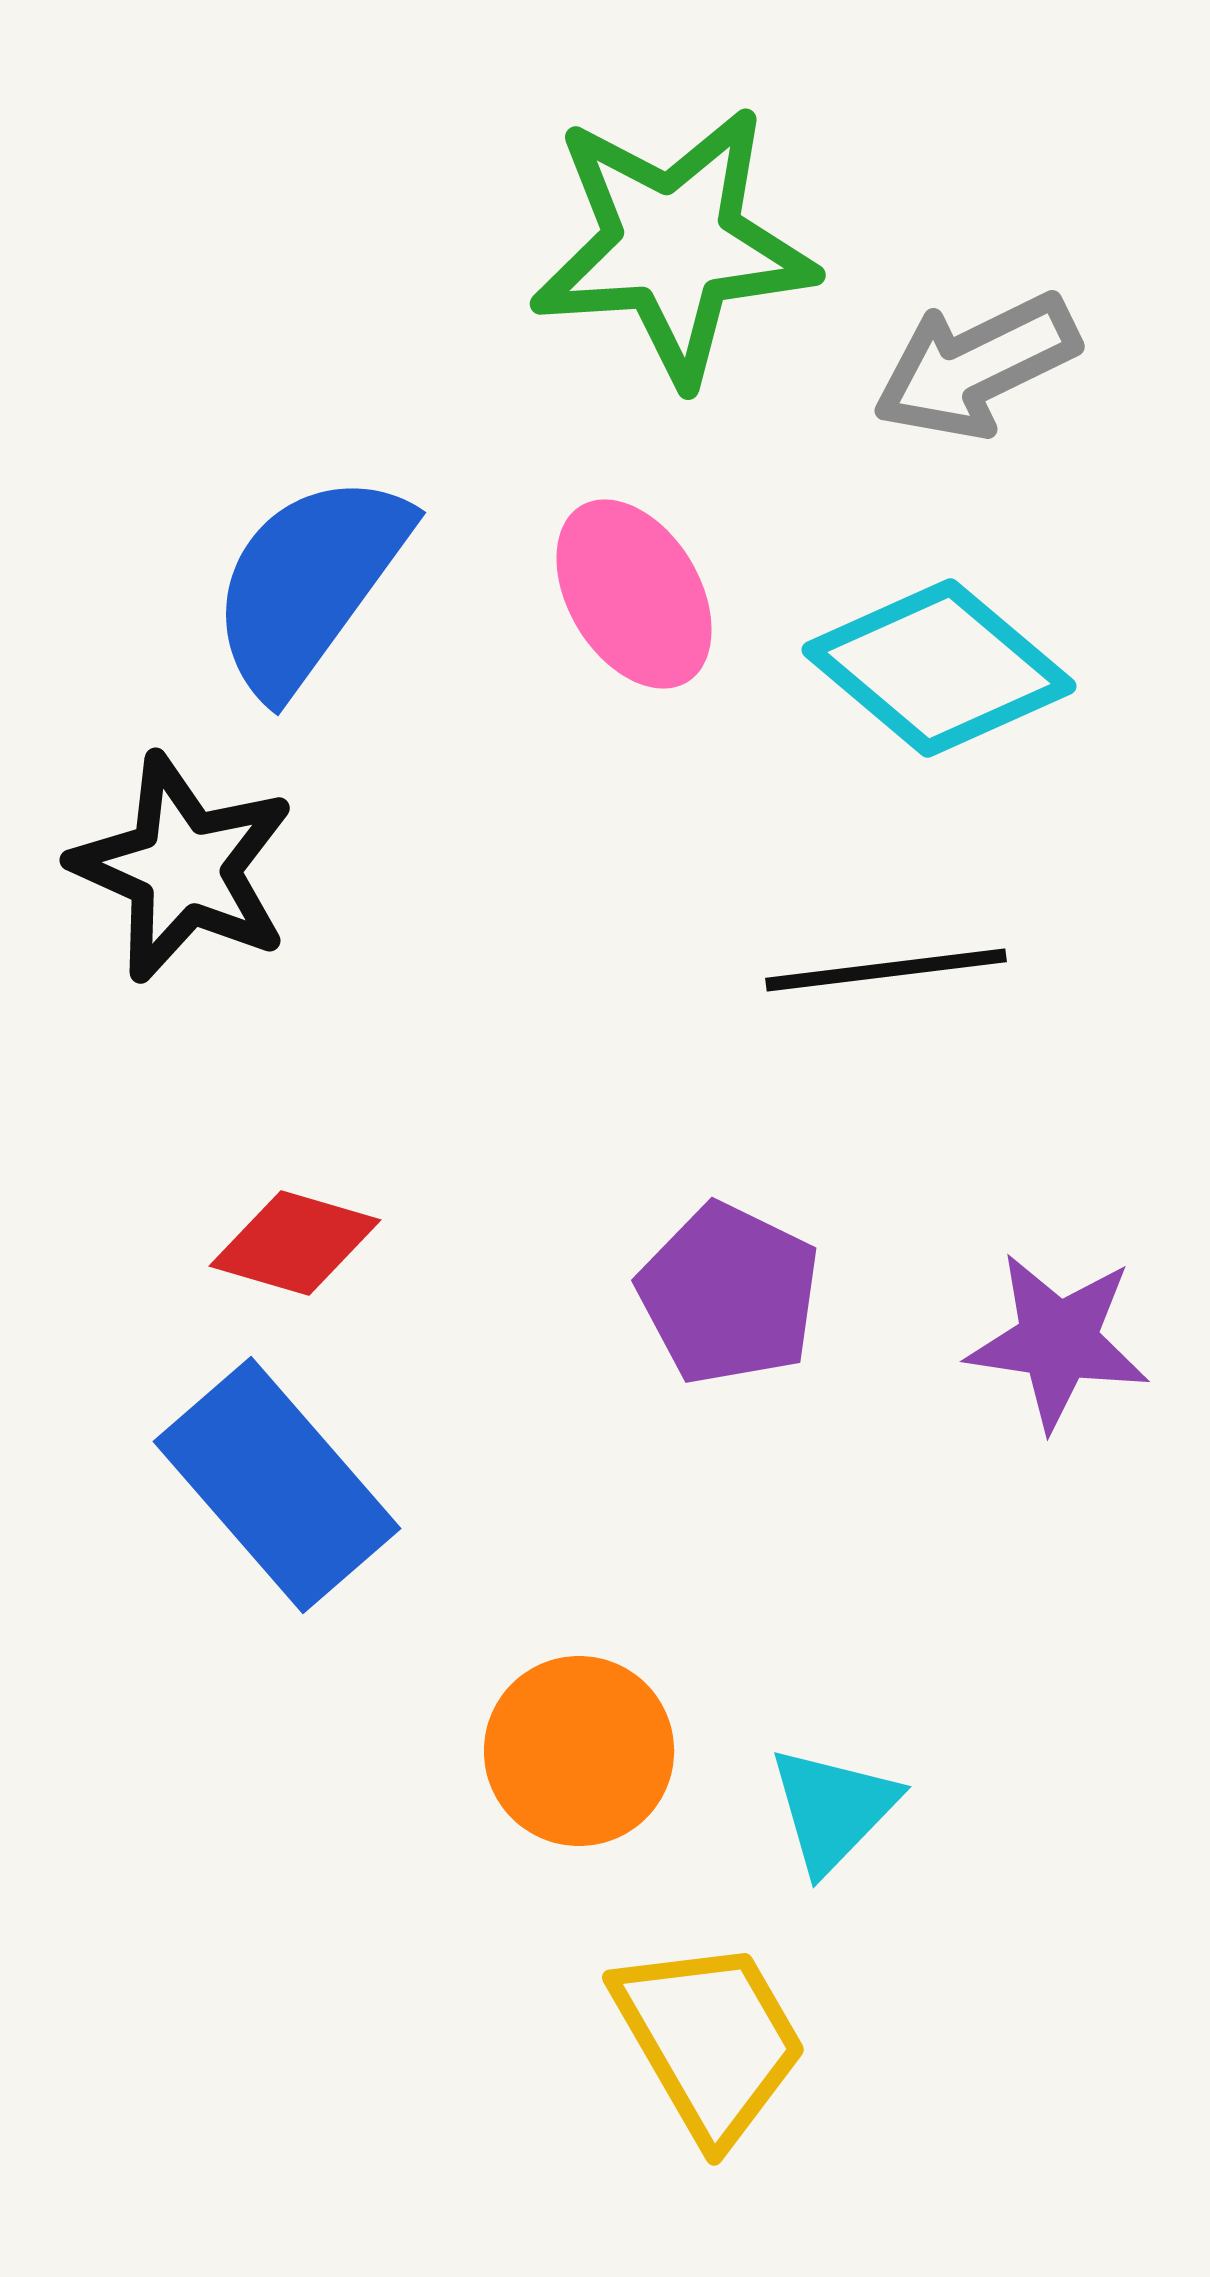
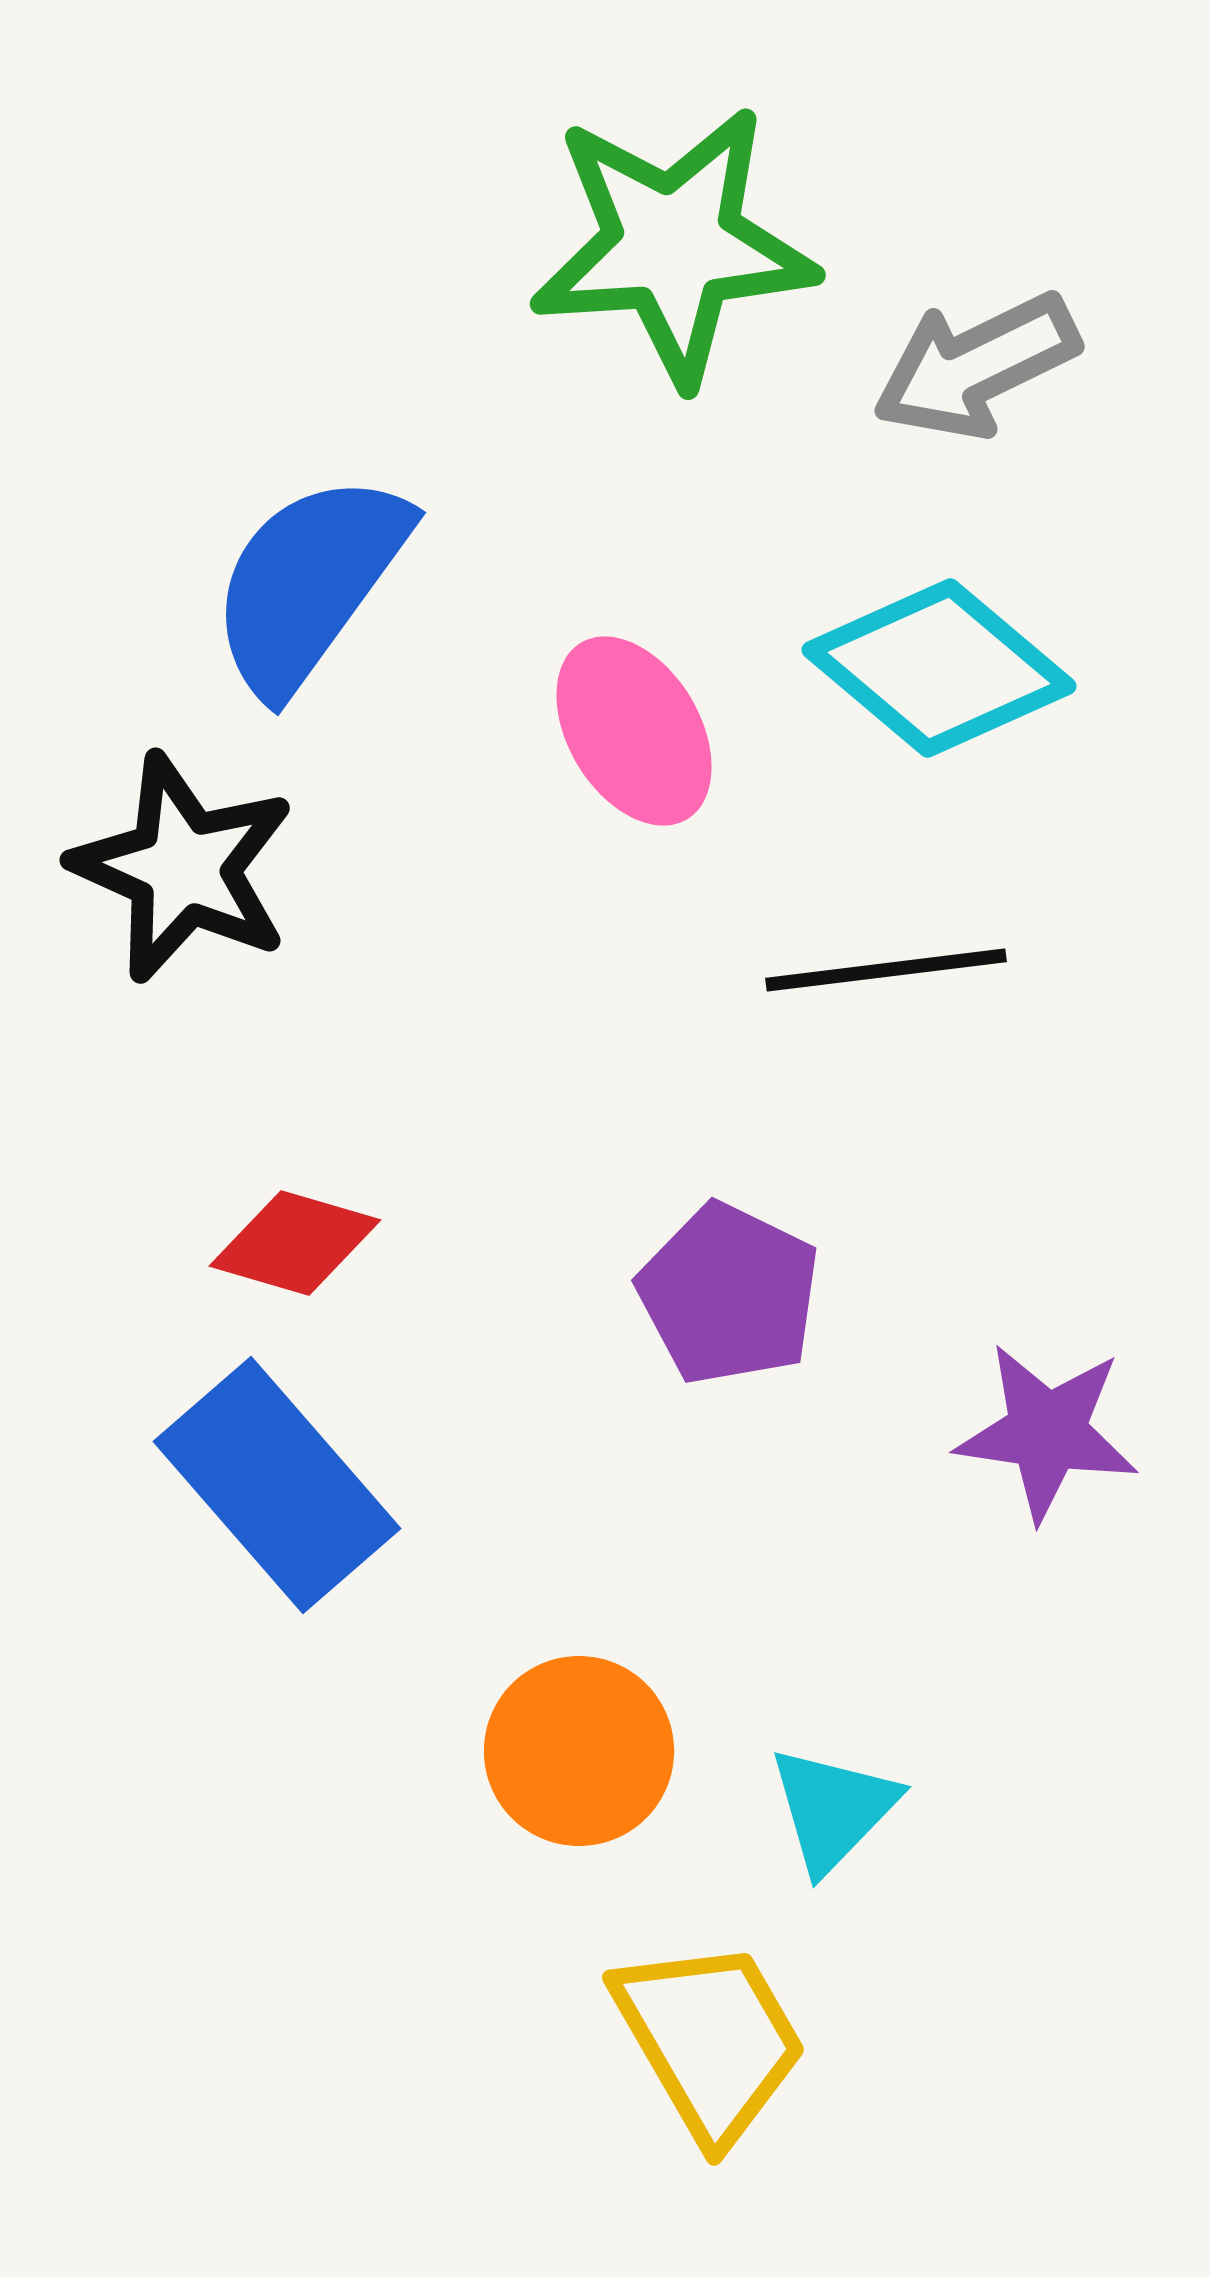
pink ellipse: moved 137 px down
purple star: moved 11 px left, 91 px down
